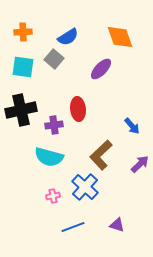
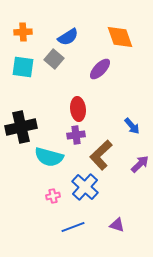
purple ellipse: moved 1 px left
black cross: moved 17 px down
purple cross: moved 22 px right, 10 px down
